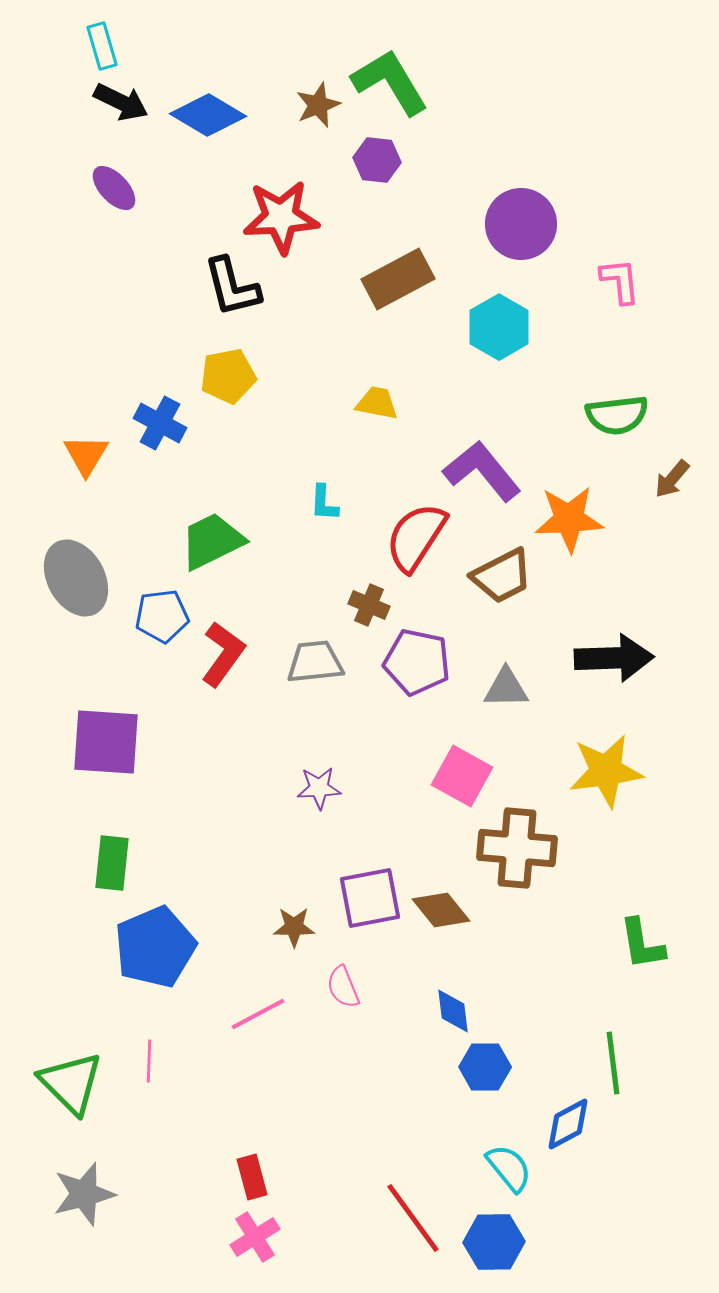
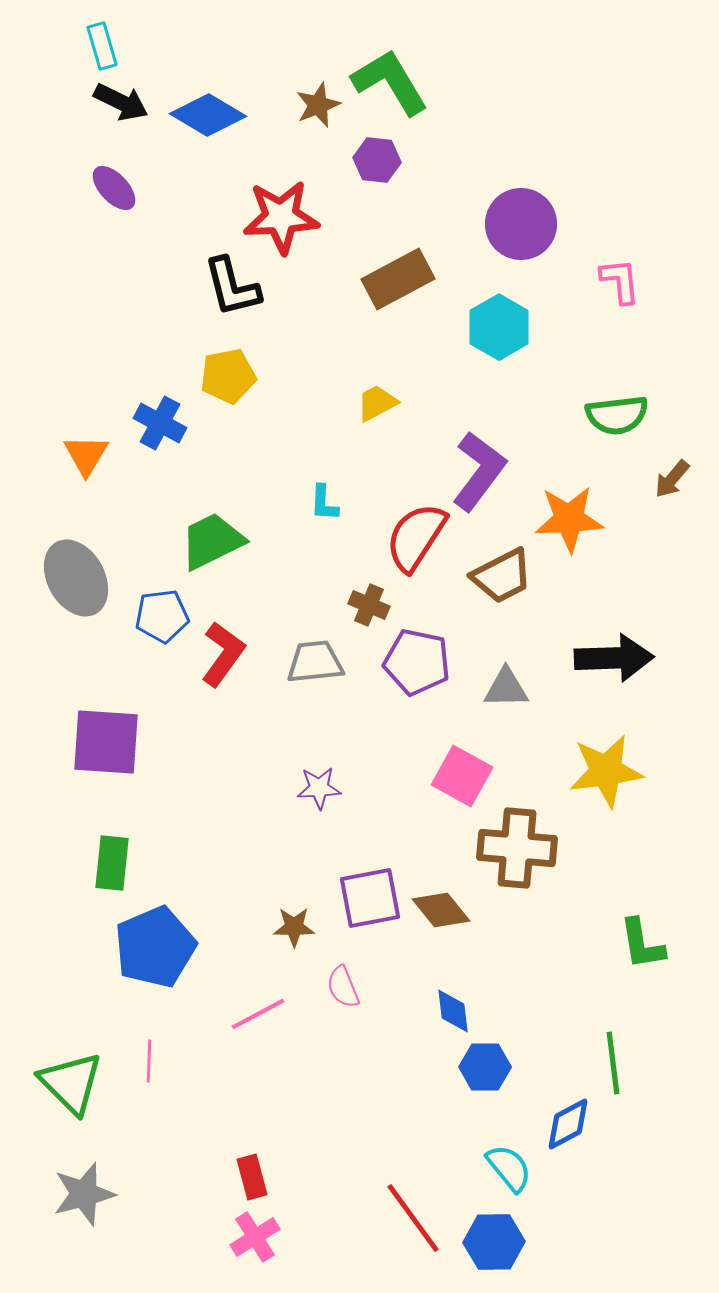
yellow trapezoid at (377, 403): rotated 39 degrees counterclockwise
purple L-shape at (482, 471): moved 3 px left; rotated 76 degrees clockwise
